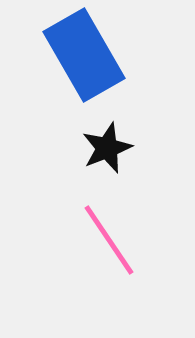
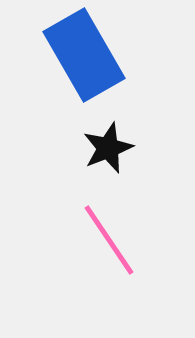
black star: moved 1 px right
